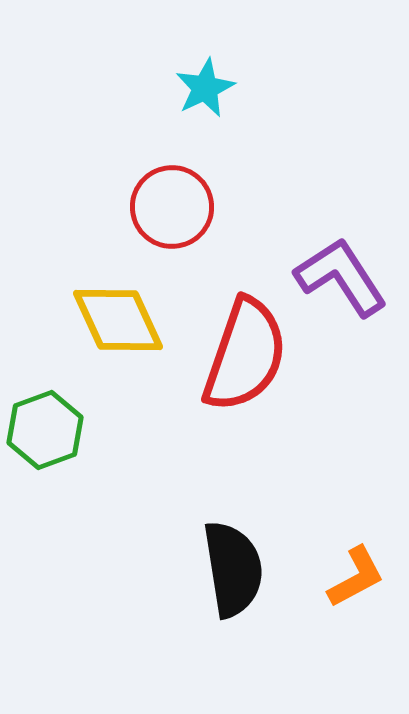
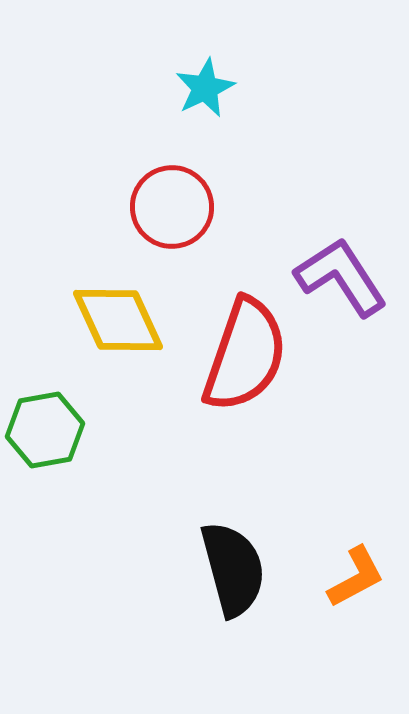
green hexagon: rotated 10 degrees clockwise
black semicircle: rotated 6 degrees counterclockwise
